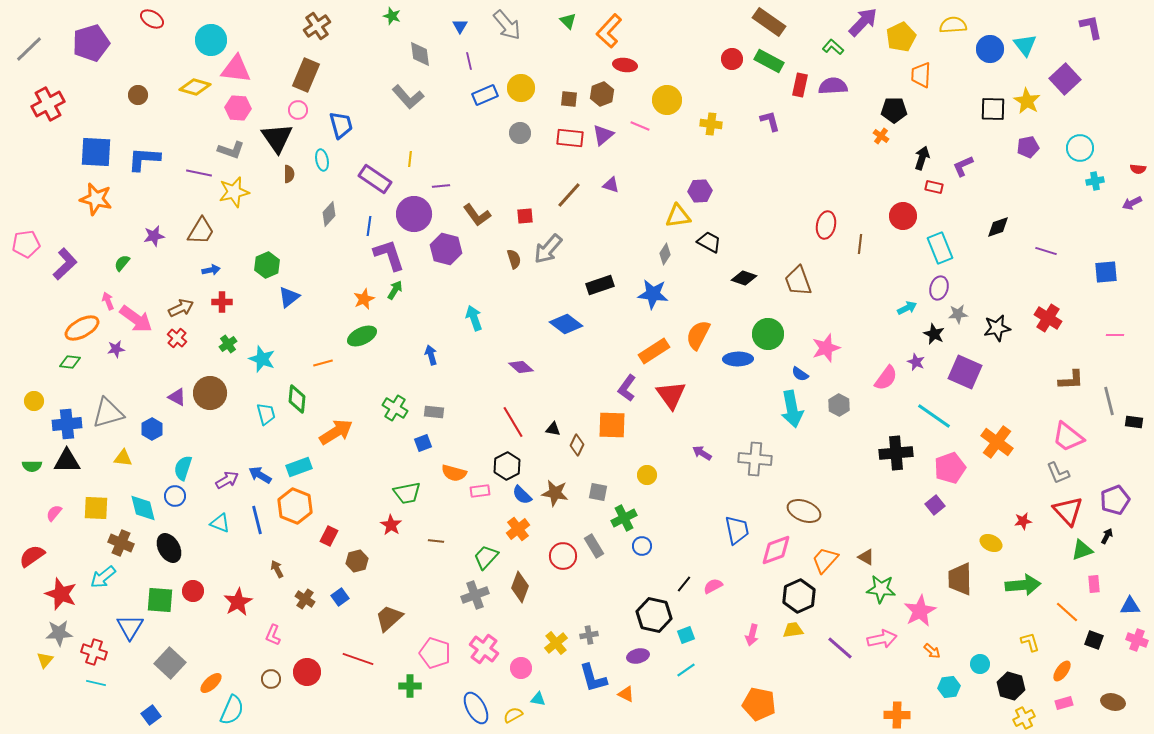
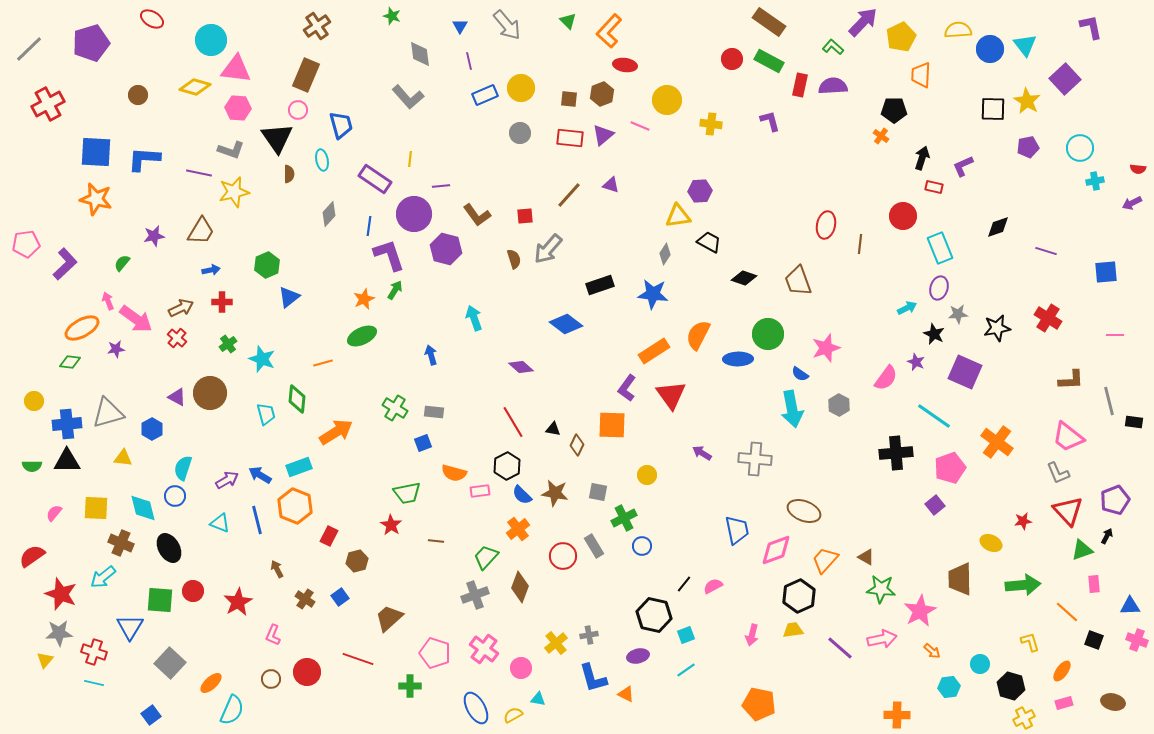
yellow semicircle at (953, 25): moved 5 px right, 5 px down
cyan line at (96, 683): moved 2 px left
